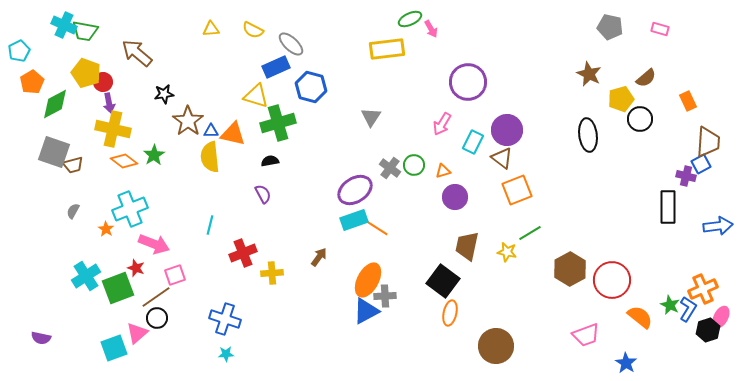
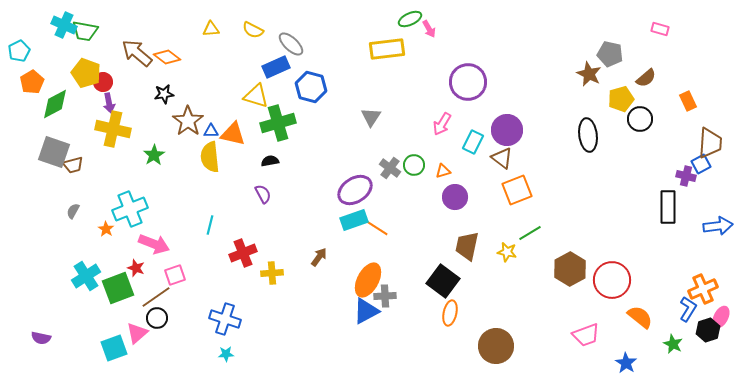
gray pentagon at (610, 27): moved 27 px down
pink arrow at (431, 29): moved 2 px left
brown trapezoid at (708, 142): moved 2 px right, 1 px down
orange diamond at (124, 161): moved 43 px right, 104 px up
green star at (670, 305): moved 3 px right, 39 px down
